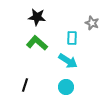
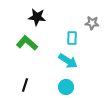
gray star: rotated 16 degrees counterclockwise
green L-shape: moved 10 px left
